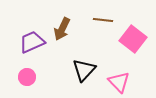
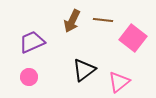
brown arrow: moved 10 px right, 8 px up
pink square: moved 1 px up
black triangle: rotated 10 degrees clockwise
pink circle: moved 2 px right
pink triangle: rotated 35 degrees clockwise
